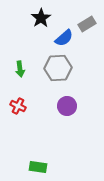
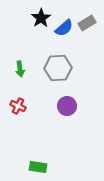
gray rectangle: moved 1 px up
blue semicircle: moved 10 px up
